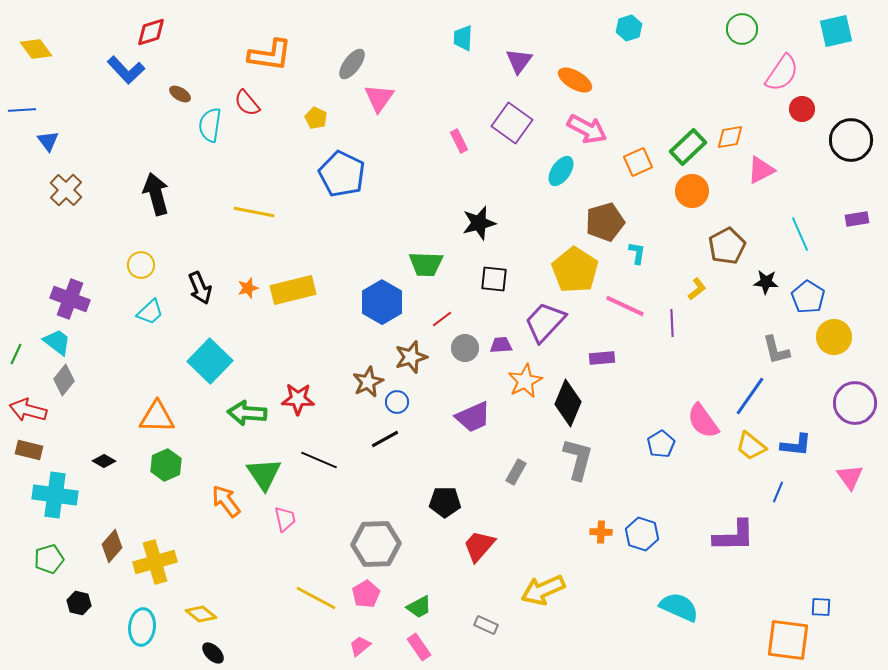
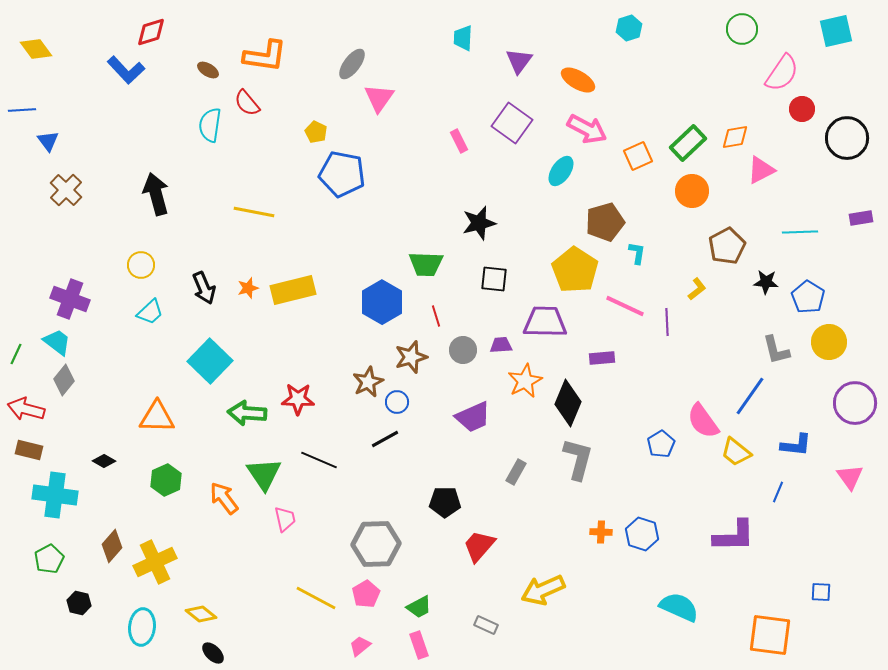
orange L-shape at (270, 55): moved 5 px left, 1 px down
orange ellipse at (575, 80): moved 3 px right
brown ellipse at (180, 94): moved 28 px right, 24 px up
yellow pentagon at (316, 118): moved 14 px down
orange diamond at (730, 137): moved 5 px right
black circle at (851, 140): moved 4 px left, 2 px up
green rectangle at (688, 147): moved 4 px up
orange square at (638, 162): moved 6 px up
blue pentagon at (342, 174): rotated 15 degrees counterclockwise
purple rectangle at (857, 219): moved 4 px right, 1 px up
cyan line at (800, 234): moved 2 px up; rotated 68 degrees counterclockwise
black arrow at (200, 288): moved 4 px right
red line at (442, 319): moved 6 px left, 3 px up; rotated 70 degrees counterclockwise
purple trapezoid at (545, 322): rotated 48 degrees clockwise
purple line at (672, 323): moved 5 px left, 1 px up
yellow circle at (834, 337): moved 5 px left, 5 px down
gray circle at (465, 348): moved 2 px left, 2 px down
red arrow at (28, 410): moved 2 px left, 1 px up
yellow trapezoid at (751, 446): moved 15 px left, 6 px down
green hexagon at (166, 465): moved 15 px down
orange arrow at (226, 501): moved 2 px left, 3 px up
green pentagon at (49, 559): rotated 12 degrees counterclockwise
yellow cross at (155, 562): rotated 9 degrees counterclockwise
blue square at (821, 607): moved 15 px up
orange square at (788, 640): moved 18 px left, 5 px up
pink rectangle at (419, 647): moved 2 px up; rotated 16 degrees clockwise
